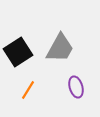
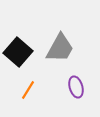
black square: rotated 16 degrees counterclockwise
